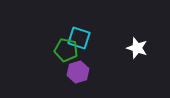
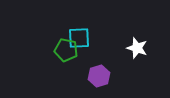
cyan square: rotated 20 degrees counterclockwise
purple hexagon: moved 21 px right, 4 px down
